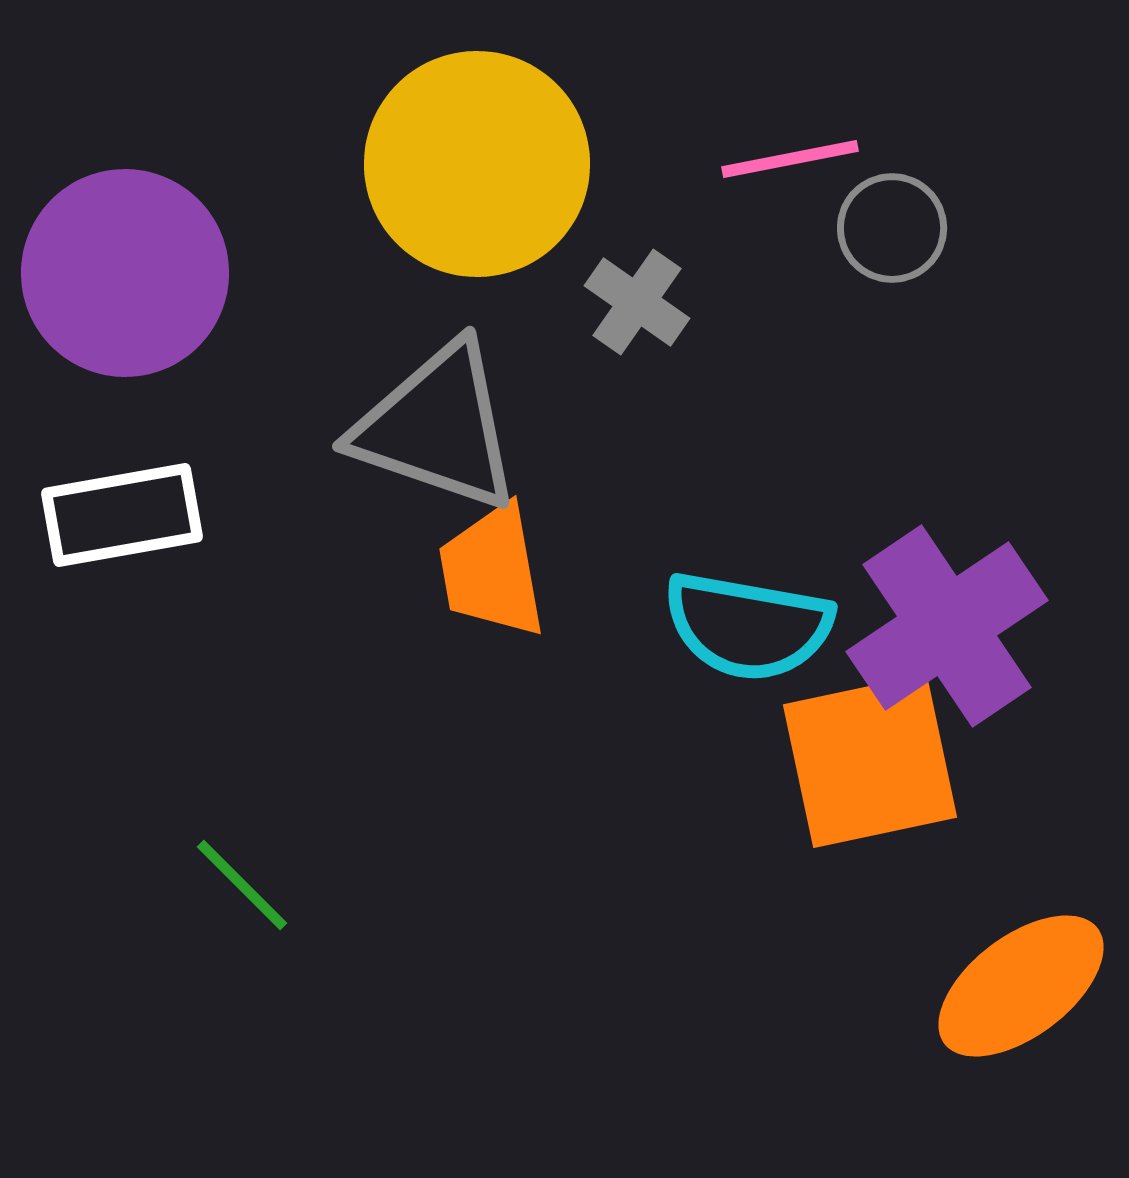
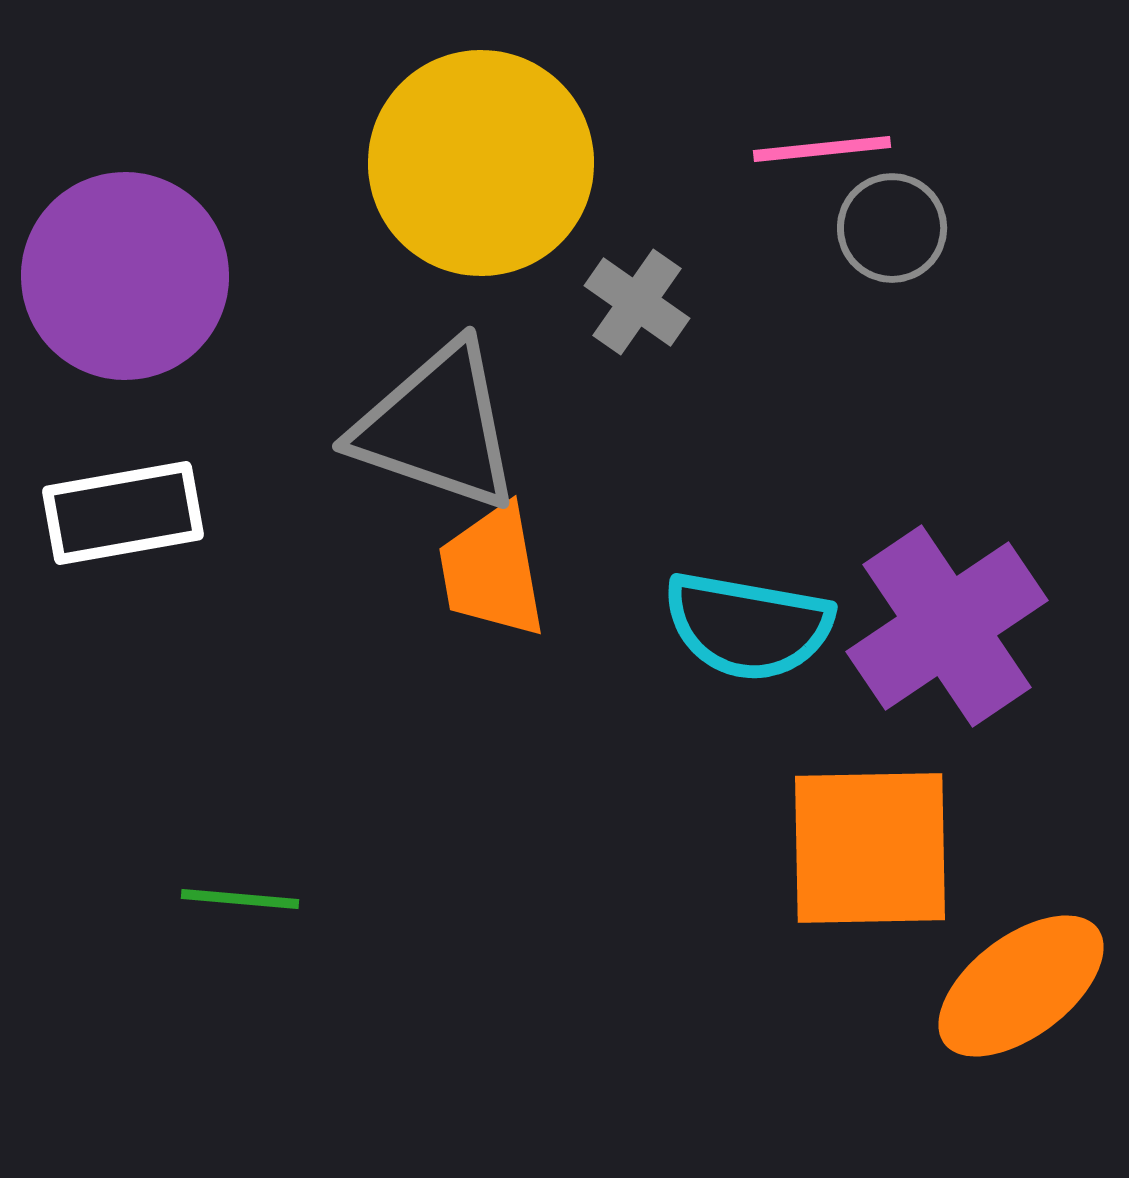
pink line: moved 32 px right, 10 px up; rotated 5 degrees clockwise
yellow circle: moved 4 px right, 1 px up
purple circle: moved 3 px down
white rectangle: moved 1 px right, 2 px up
orange square: moved 87 px down; rotated 11 degrees clockwise
green line: moved 2 px left, 14 px down; rotated 40 degrees counterclockwise
